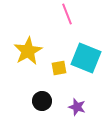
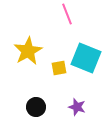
black circle: moved 6 px left, 6 px down
